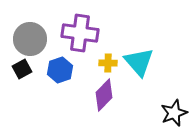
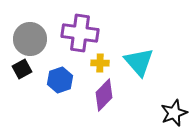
yellow cross: moved 8 px left
blue hexagon: moved 10 px down
